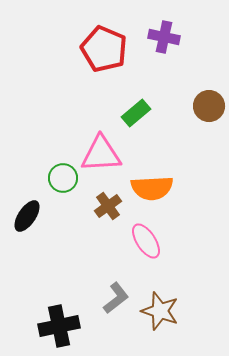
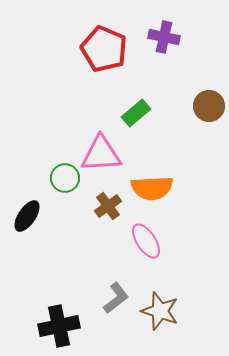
green circle: moved 2 px right
